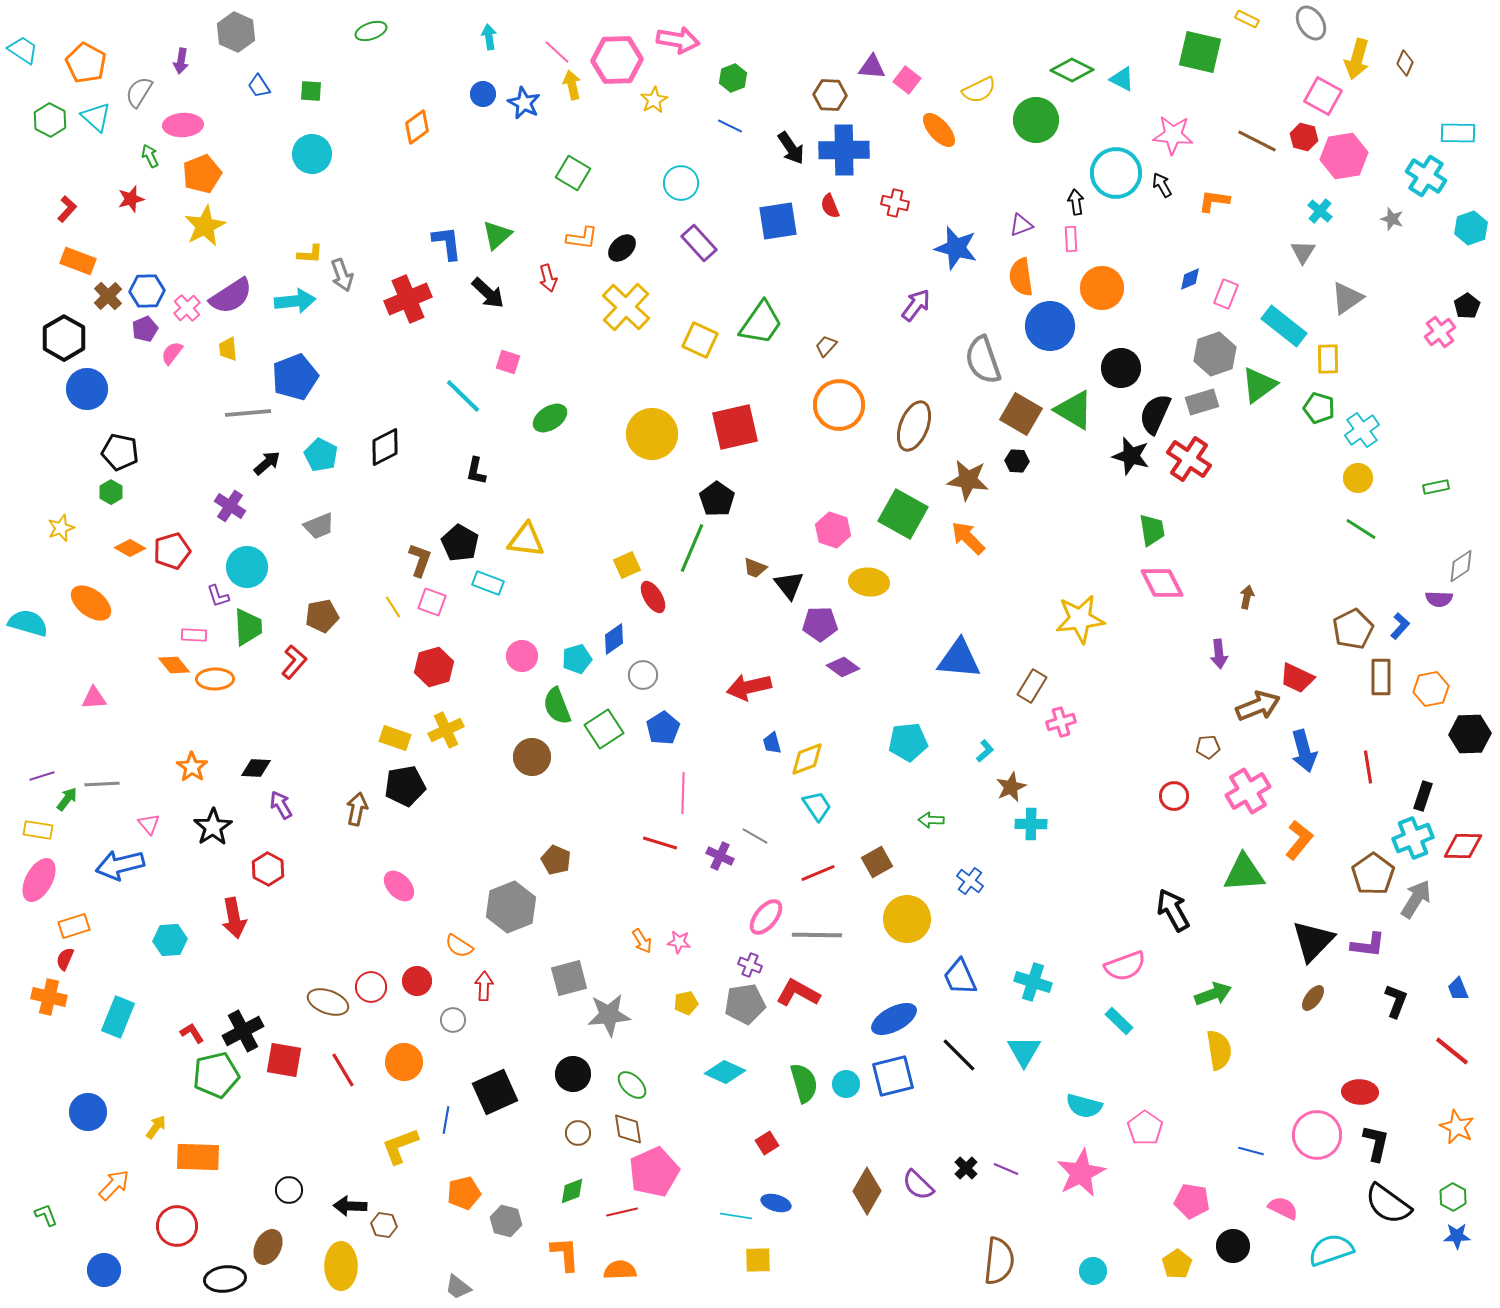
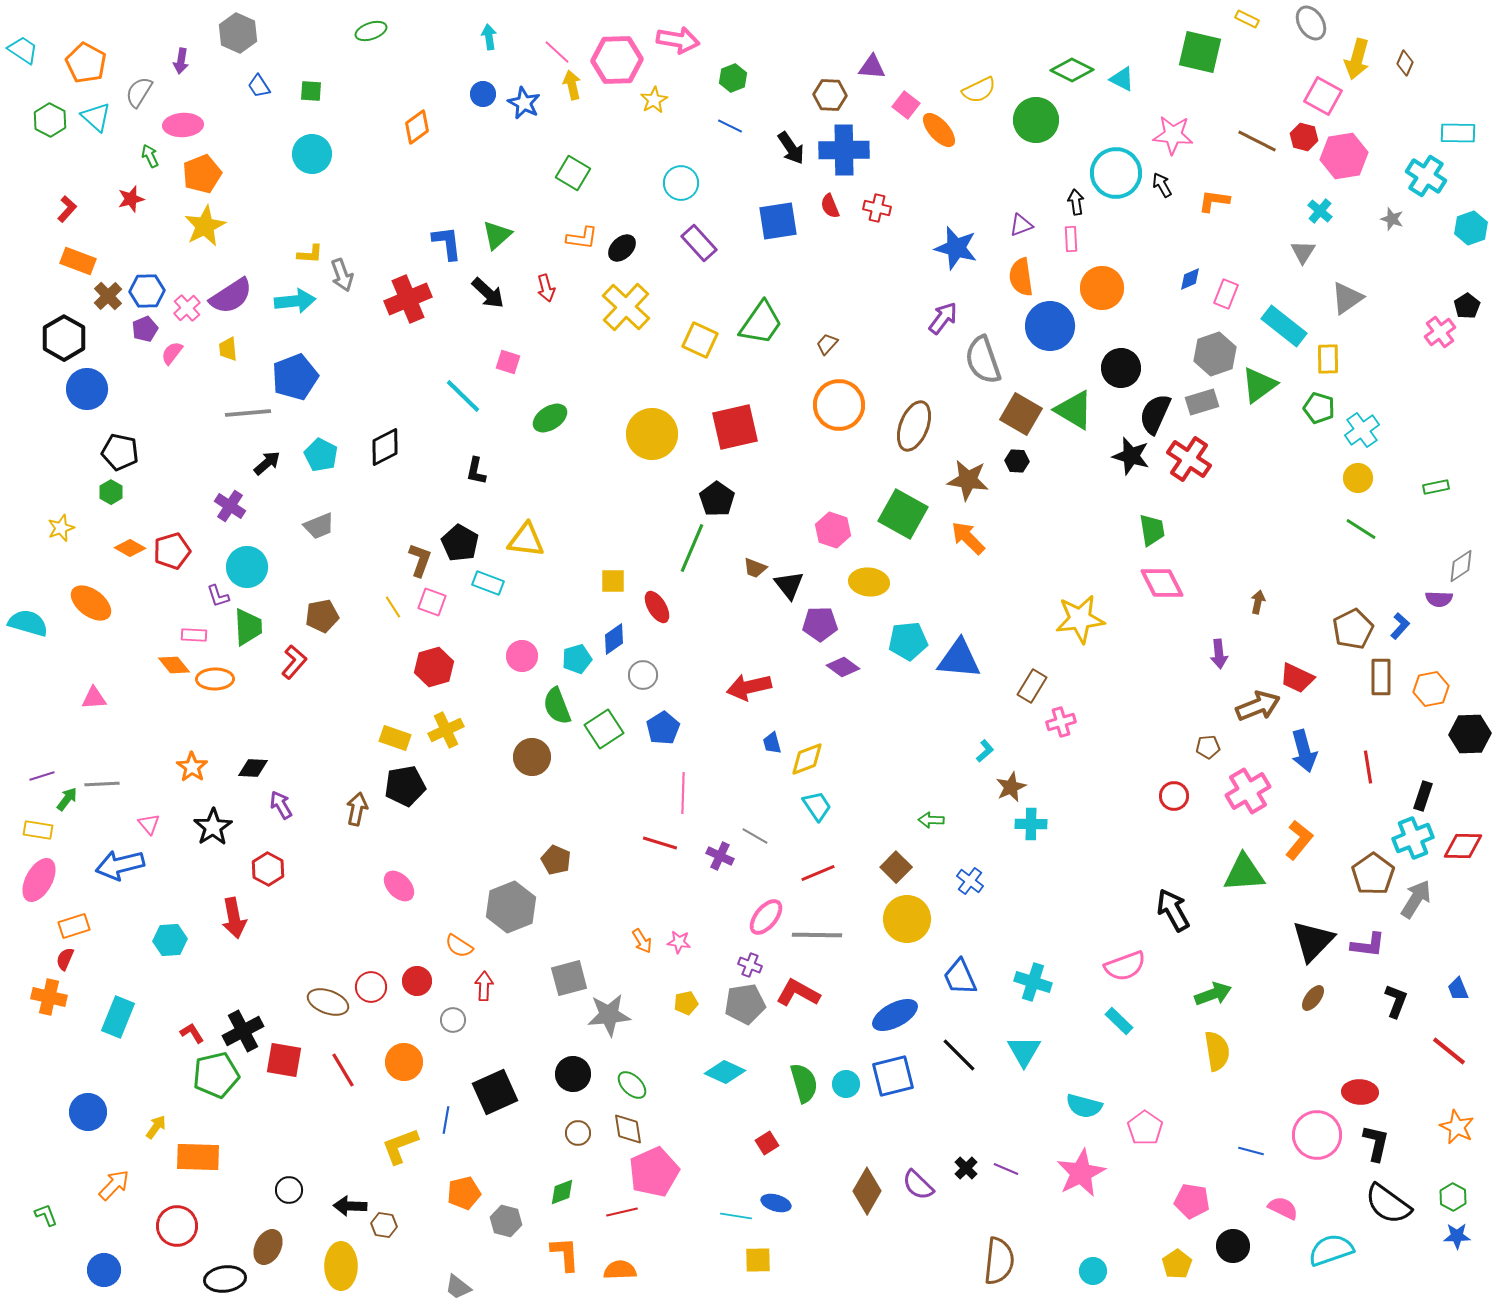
gray hexagon at (236, 32): moved 2 px right, 1 px down
pink square at (907, 80): moved 1 px left, 25 px down
red cross at (895, 203): moved 18 px left, 5 px down
red arrow at (548, 278): moved 2 px left, 10 px down
purple arrow at (916, 305): moved 27 px right, 13 px down
brown trapezoid at (826, 346): moved 1 px right, 2 px up
yellow square at (627, 565): moved 14 px left, 16 px down; rotated 24 degrees clockwise
red ellipse at (653, 597): moved 4 px right, 10 px down
brown arrow at (1247, 597): moved 11 px right, 5 px down
cyan pentagon at (908, 742): moved 101 px up
black diamond at (256, 768): moved 3 px left
brown square at (877, 862): moved 19 px right, 5 px down; rotated 16 degrees counterclockwise
blue ellipse at (894, 1019): moved 1 px right, 4 px up
yellow semicircle at (1219, 1050): moved 2 px left, 1 px down
red line at (1452, 1051): moved 3 px left
green diamond at (572, 1191): moved 10 px left, 1 px down
